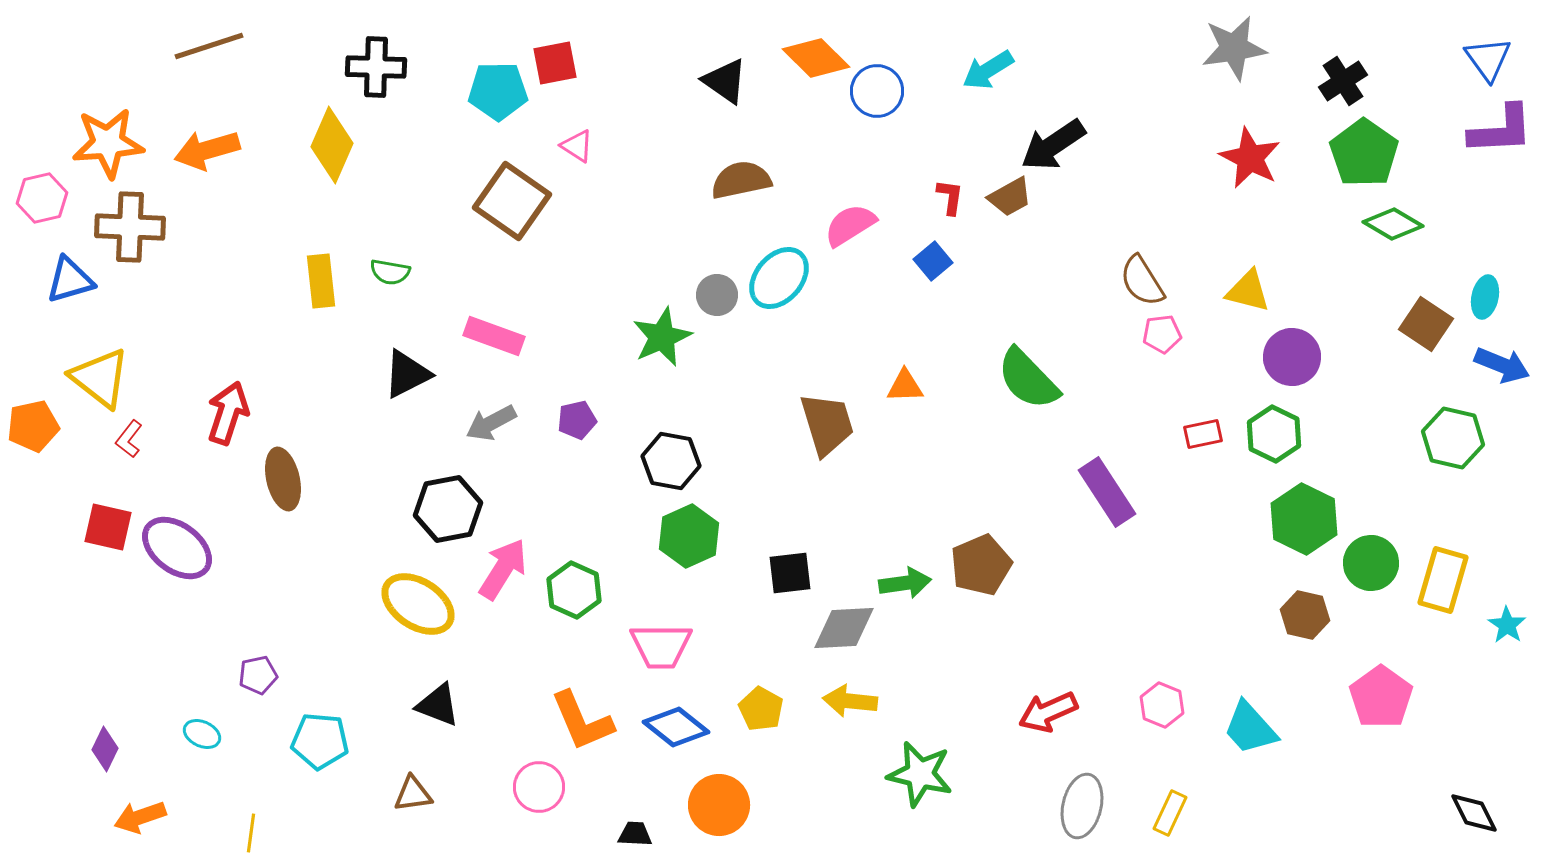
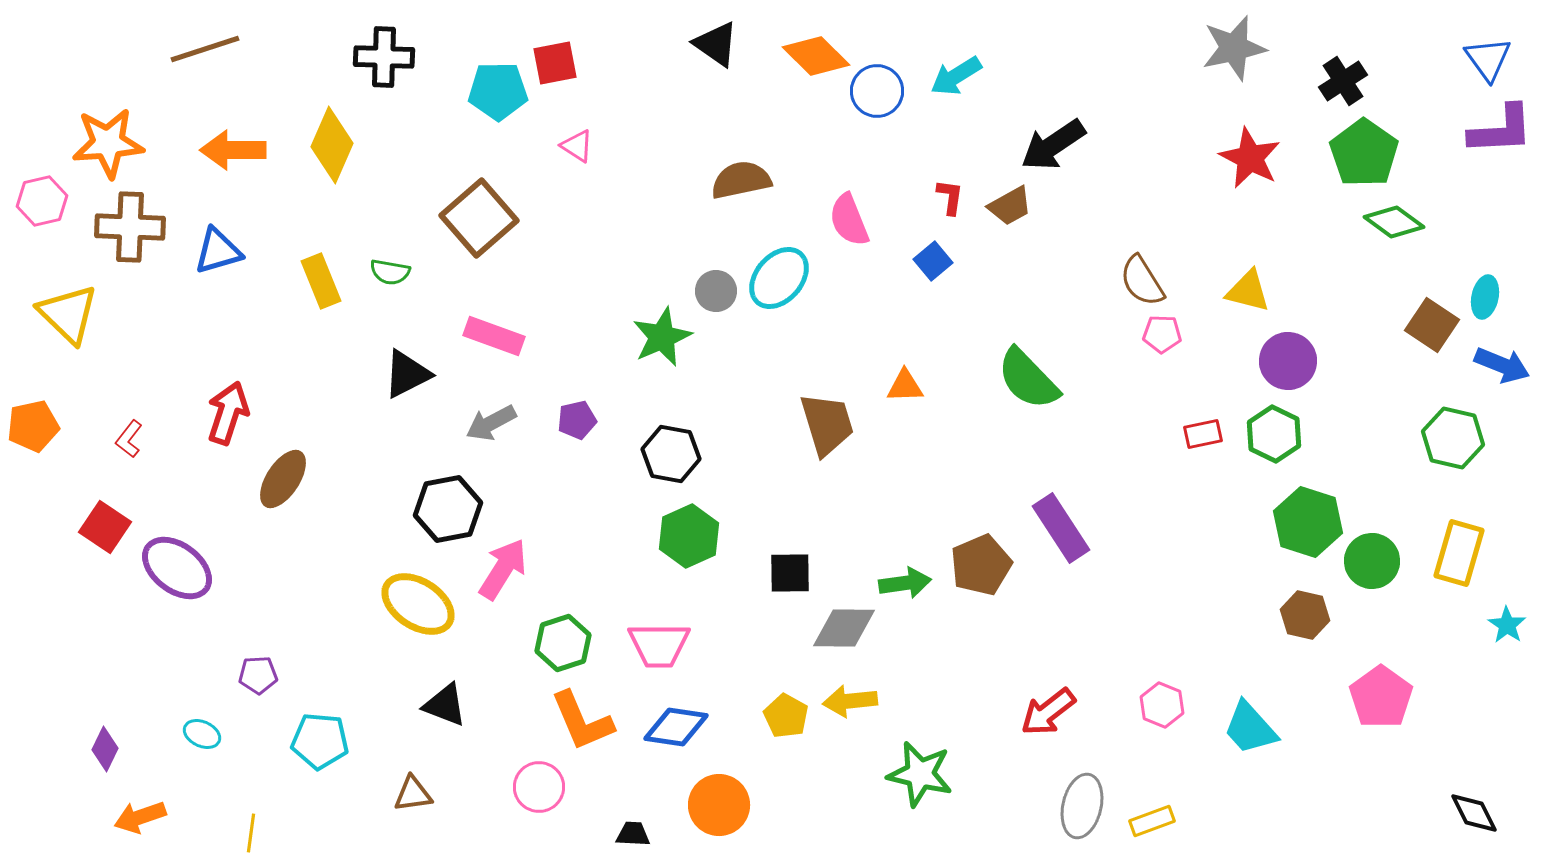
brown line at (209, 46): moved 4 px left, 3 px down
gray star at (1234, 48): rotated 4 degrees counterclockwise
orange diamond at (816, 58): moved 2 px up
black cross at (376, 67): moved 8 px right, 10 px up
cyan arrow at (988, 70): moved 32 px left, 6 px down
black triangle at (725, 81): moved 9 px left, 37 px up
orange arrow at (207, 150): moved 26 px right; rotated 16 degrees clockwise
brown trapezoid at (1010, 197): moved 9 px down
pink hexagon at (42, 198): moved 3 px down
brown square at (512, 201): moved 33 px left, 17 px down; rotated 14 degrees clockwise
green diamond at (1393, 224): moved 1 px right, 2 px up; rotated 6 degrees clockwise
pink semicircle at (850, 225): moved 1 px left, 5 px up; rotated 80 degrees counterclockwise
blue triangle at (70, 280): moved 148 px right, 29 px up
yellow rectangle at (321, 281): rotated 16 degrees counterclockwise
gray circle at (717, 295): moved 1 px left, 4 px up
brown square at (1426, 324): moved 6 px right, 1 px down
pink pentagon at (1162, 334): rotated 9 degrees clockwise
purple circle at (1292, 357): moved 4 px left, 4 px down
yellow triangle at (100, 378): moved 32 px left, 64 px up; rotated 6 degrees clockwise
black hexagon at (671, 461): moved 7 px up
brown ellipse at (283, 479): rotated 46 degrees clockwise
purple rectangle at (1107, 492): moved 46 px left, 36 px down
green hexagon at (1304, 519): moved 4 px right, 3 px down; rotated 8 degrees counterclockwise
red square at (108, 527): moved 3 px left; rotated 21 degrees clockwise
purple ellipse at (177, 548): moved 20 px down
green circle at (1371, 563): moved 1 px right, 2 px up
black square at (790, 573): rotated 6 degrees clockwise
yellow rectangle at (1443, 580): moved 16 px right, 27 px up
green hexagon at (574, 590): moved 11 px left, 53 px down; rotated 18 degrees clockwise
gray diamond at (844, 628): rotated 4 degrees clockwise
pink trapezoid at (661, 646): moved 2 px left, 1 px up
purple pentagon at (258, 675): rotated 9 degrees clockwise
yellow arrow at (850, 701): rotated 12 degrees counterclockwise
black triangle at (438, 705): moved 7 px right
yellow pentagon at (761, 709): moved 25 px right, 7 px down
red arrow at (1048, 712): rotated 14 degrees counterclockwise
blue diamond at (676, 727): rotated 30 degrees counterclockwise
yellow rectangle at (1170, 813): moved 18 px left, 8 px down; rotated 45 degrees clockwise
black trapezoid at (635, 834): moved 2 px left
